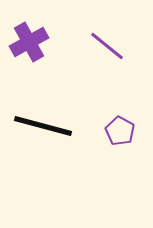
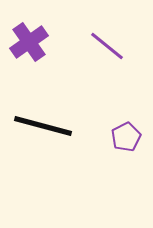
purple cross: rotated 6 degrees counterclockwise
purple pentagon: moved 6 px right, 6 px down; rotated 16 degrees clockwise
